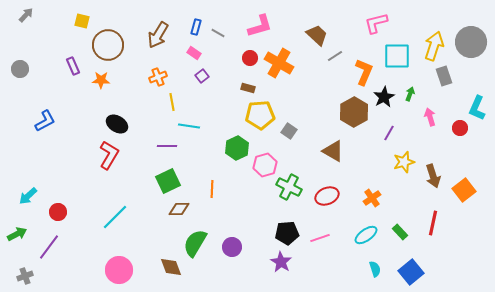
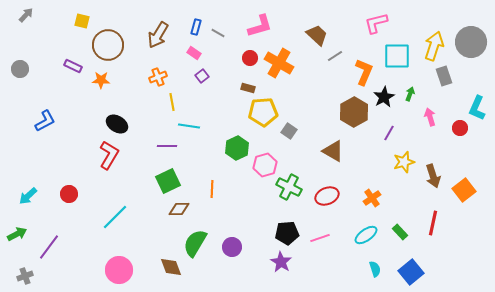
purple rectangle at (73, 66): rotated 42 degrees counterclockwise
yellow pentagon at (260, 115): moved 3 px right, 3 px up
red circle at (58, 212): moved 11 px right, 18 px up
